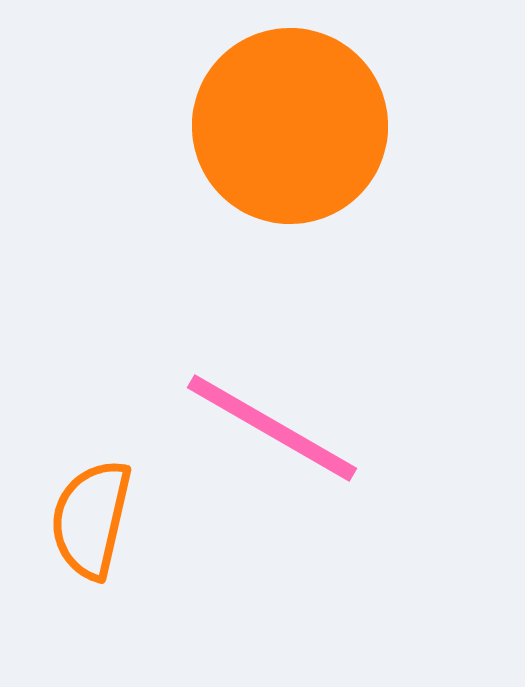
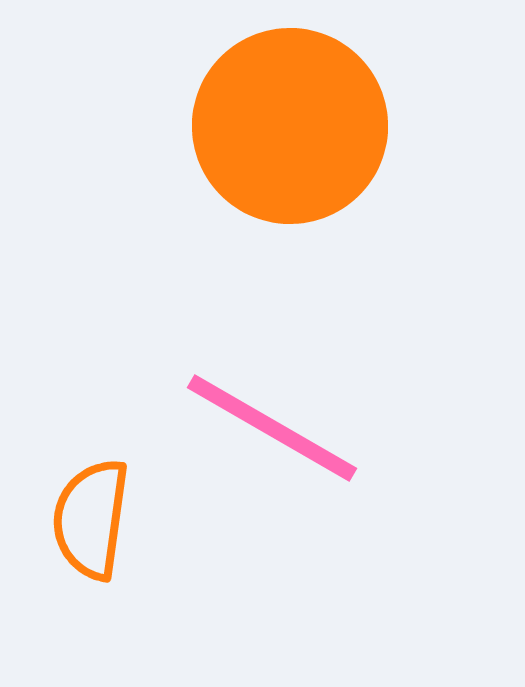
orange semicircle: rotated 5 degrees counterclockwise
